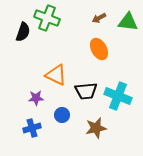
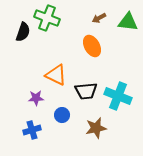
orange ellipse: moved 7 px left, 3 px up
blue cross: moved 2 px down
